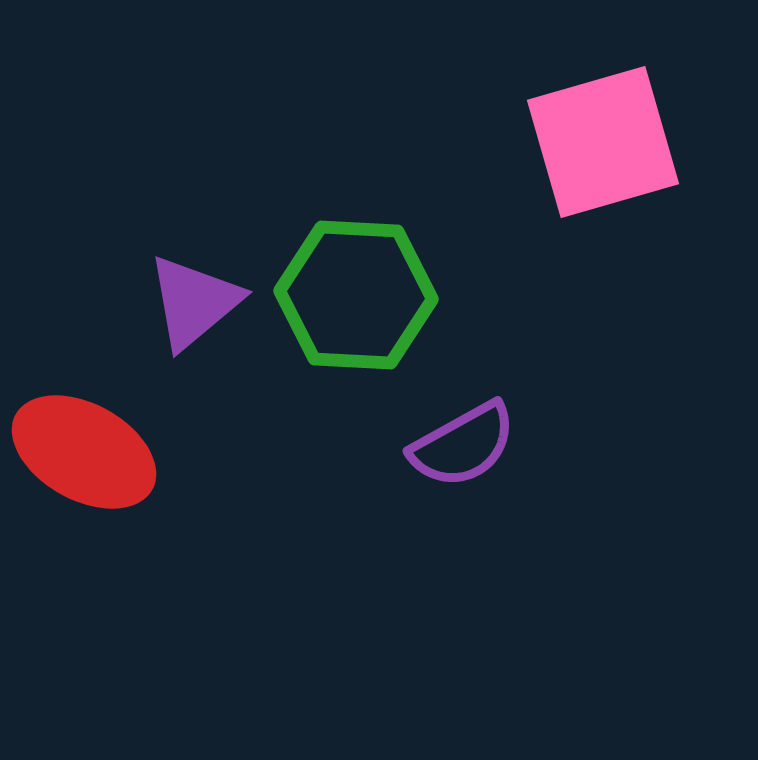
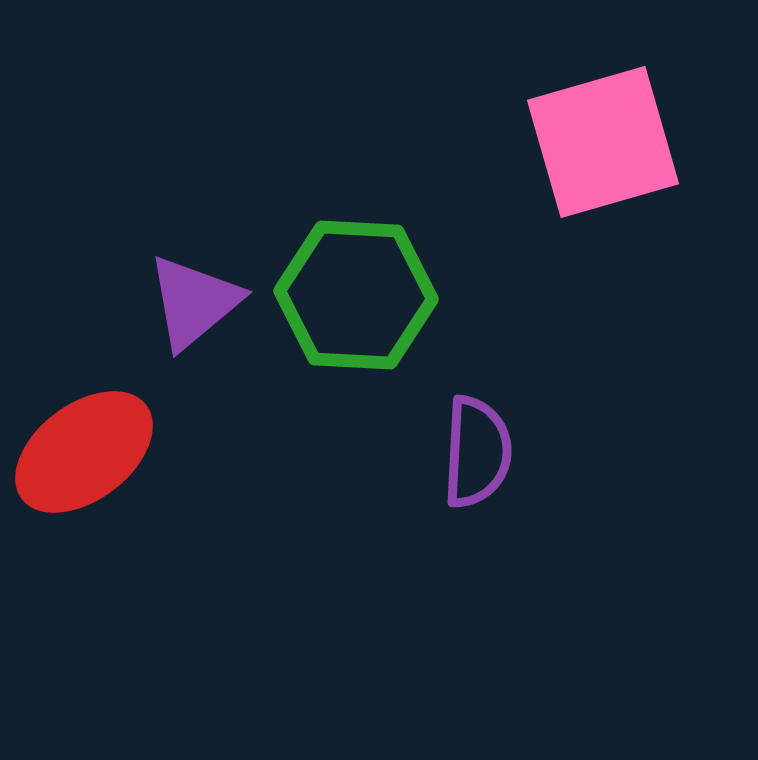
purple semicircle: moved 14 px right, 7 px down; rotated 58 degrees counterclockwise
red ellipse: rotated 66 degrees counterclockwise
